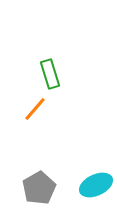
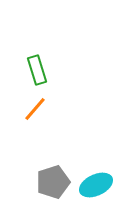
green rectangle: moved 13 px left, 4 px up
gray pentagon: moved 14 px right, 6 px up; rotated 12 degrees clockwise
